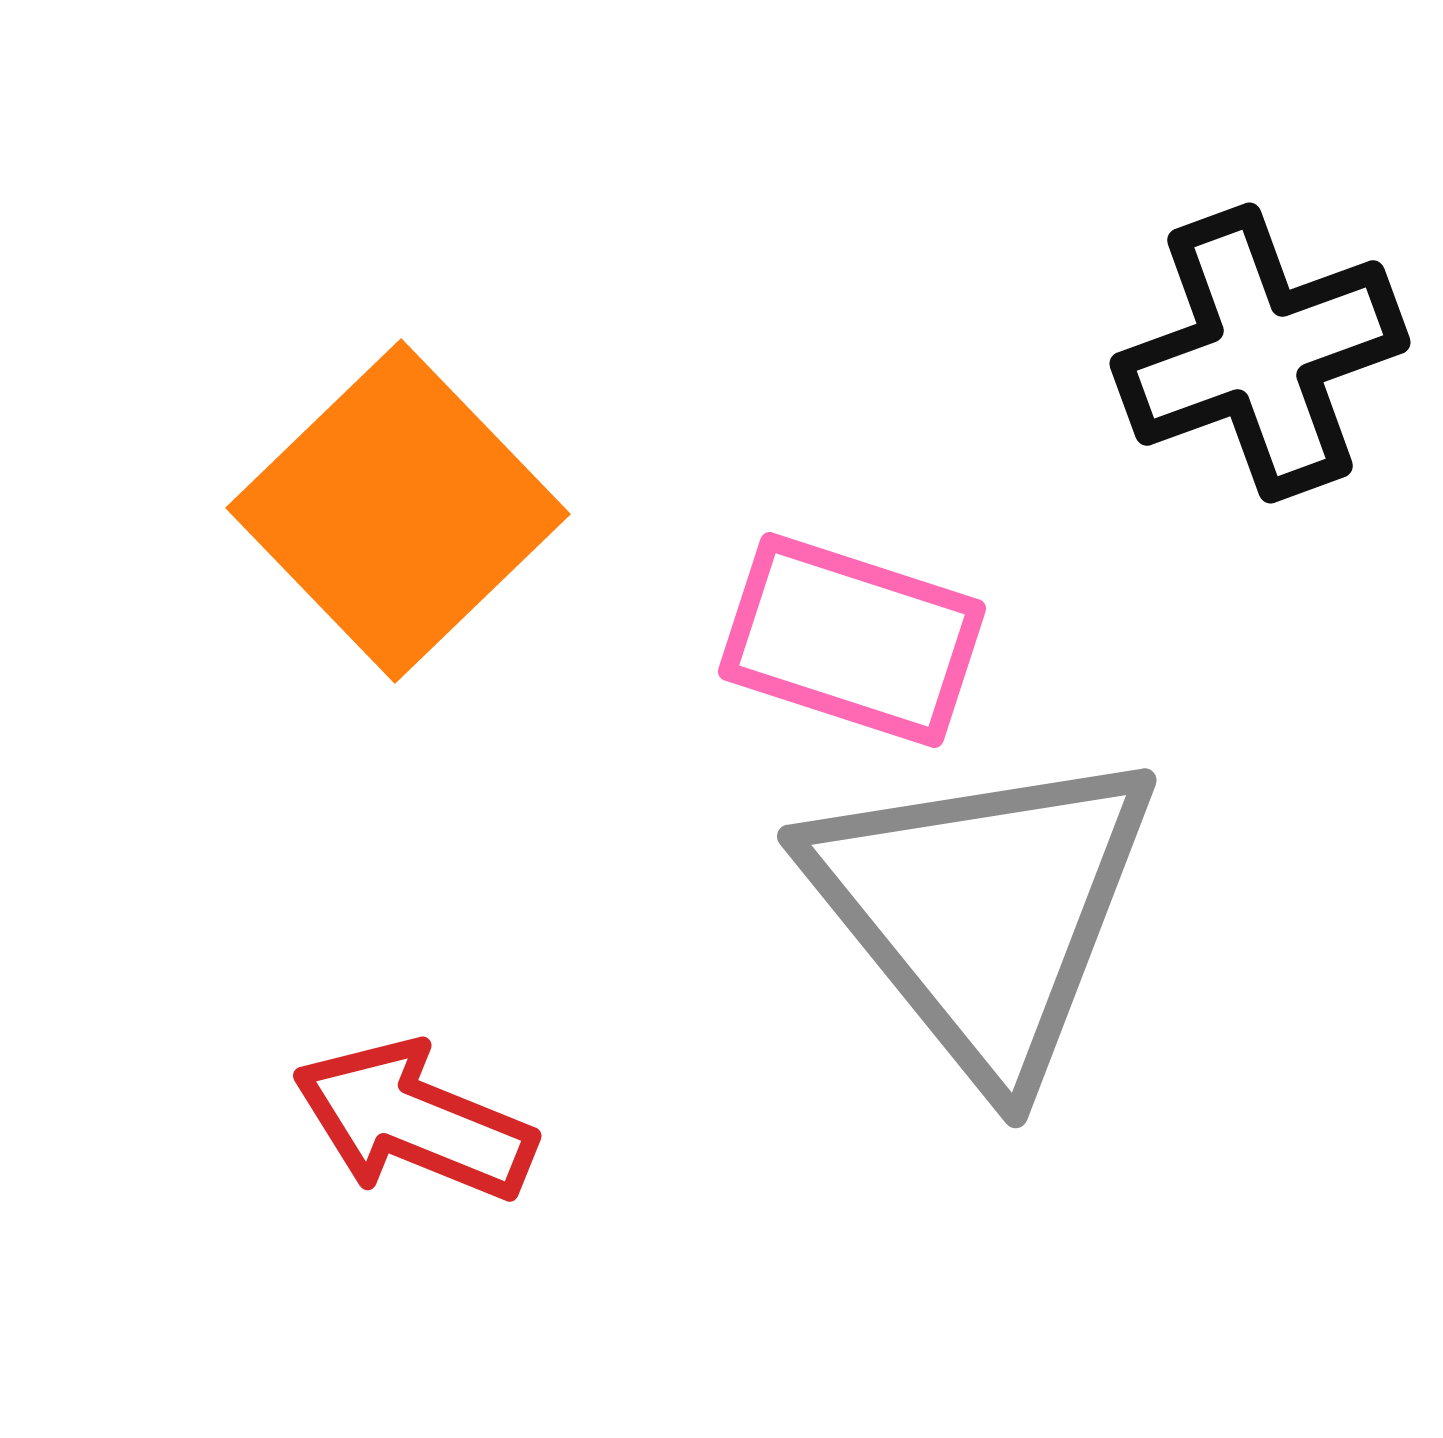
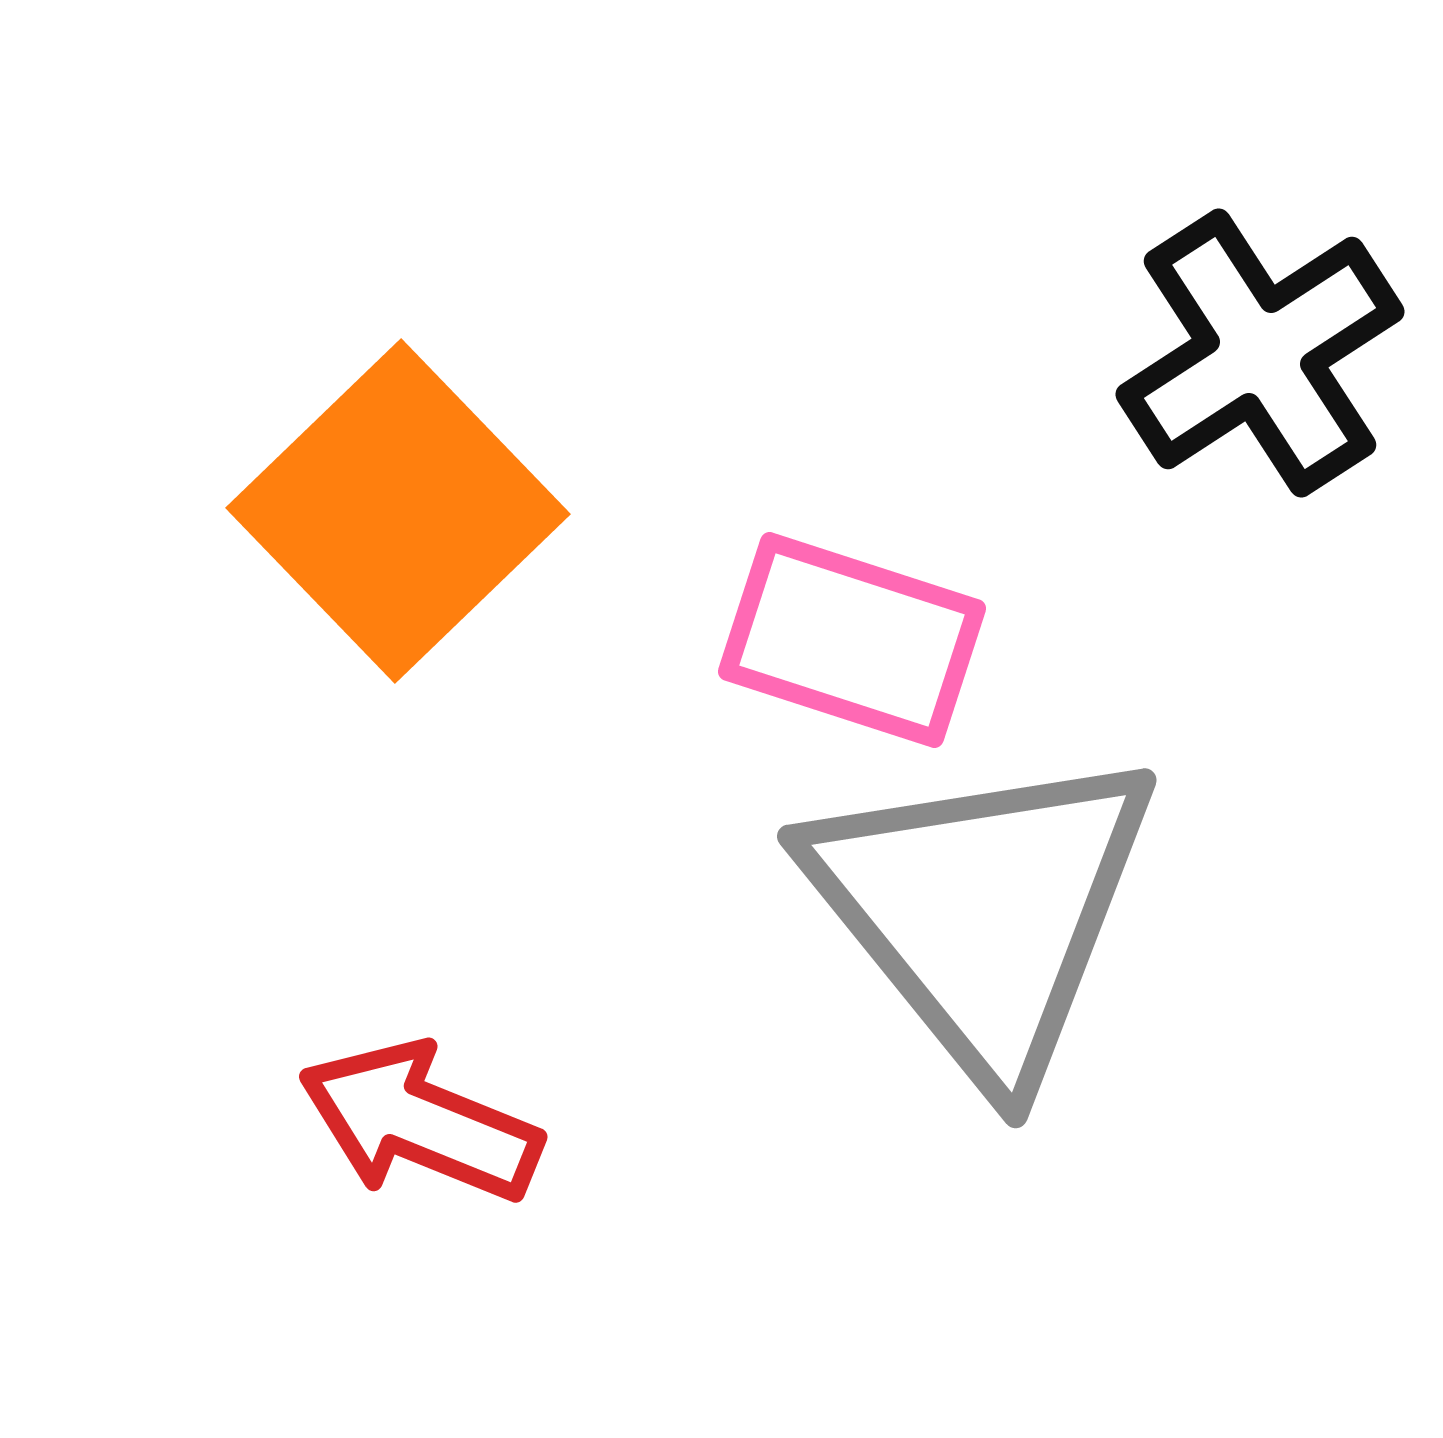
black cross: rotated 13 degrees counterclockwise
red arrow: moved 6 px right, 1 px down
